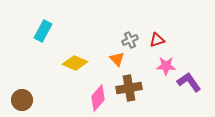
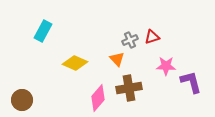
red triangle: moved 5 px left, 3 px up
purple L-shape: moved 2 px right; rotated 20 degrees clockwise
